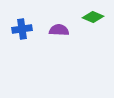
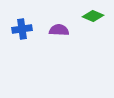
green diamond: moved 1 px up
